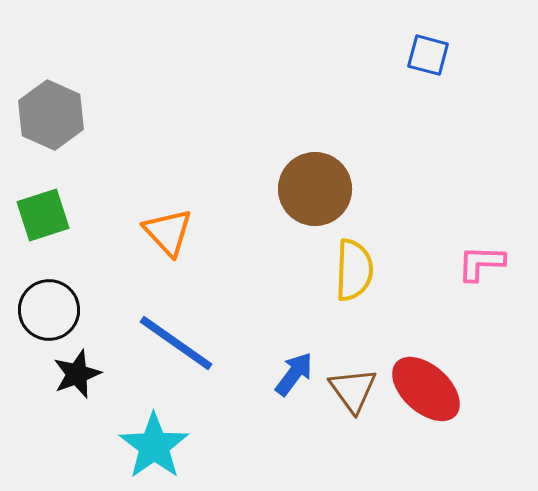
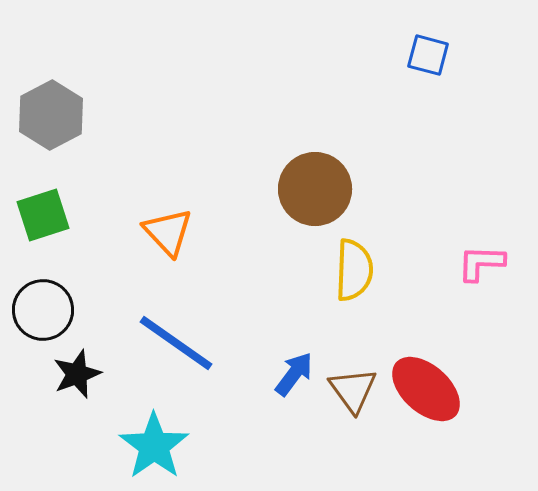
gray hexagon: rotated 8 degrees clockwise
black circle: moved 6 px left
